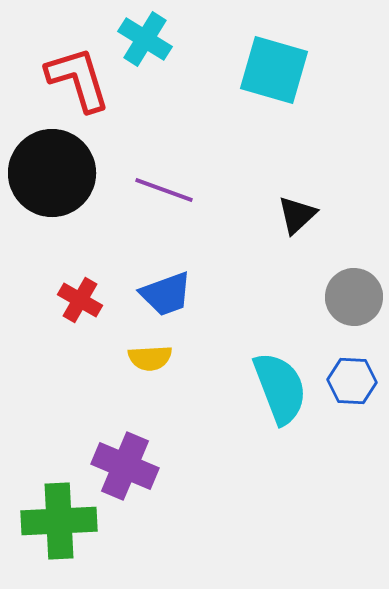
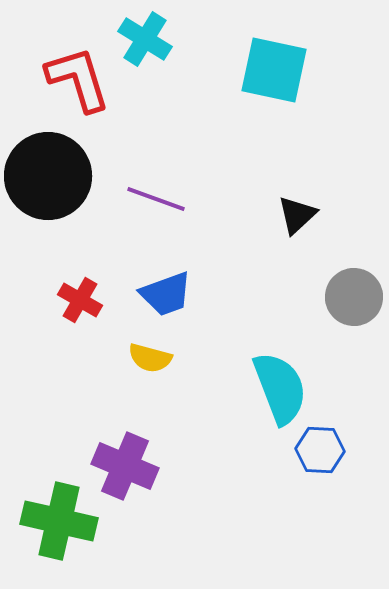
cyan square: rotated 4 degrees counterclockwise
black circle: moved 4 px left, 3 px down
purple line: moved 8 px left, 9 px down
yellow semicircle: rotated 18 degrees clockwise
blue hexagon: moved 32 px left, 69 px down
green cross: rotated 16 degrees clockwise
